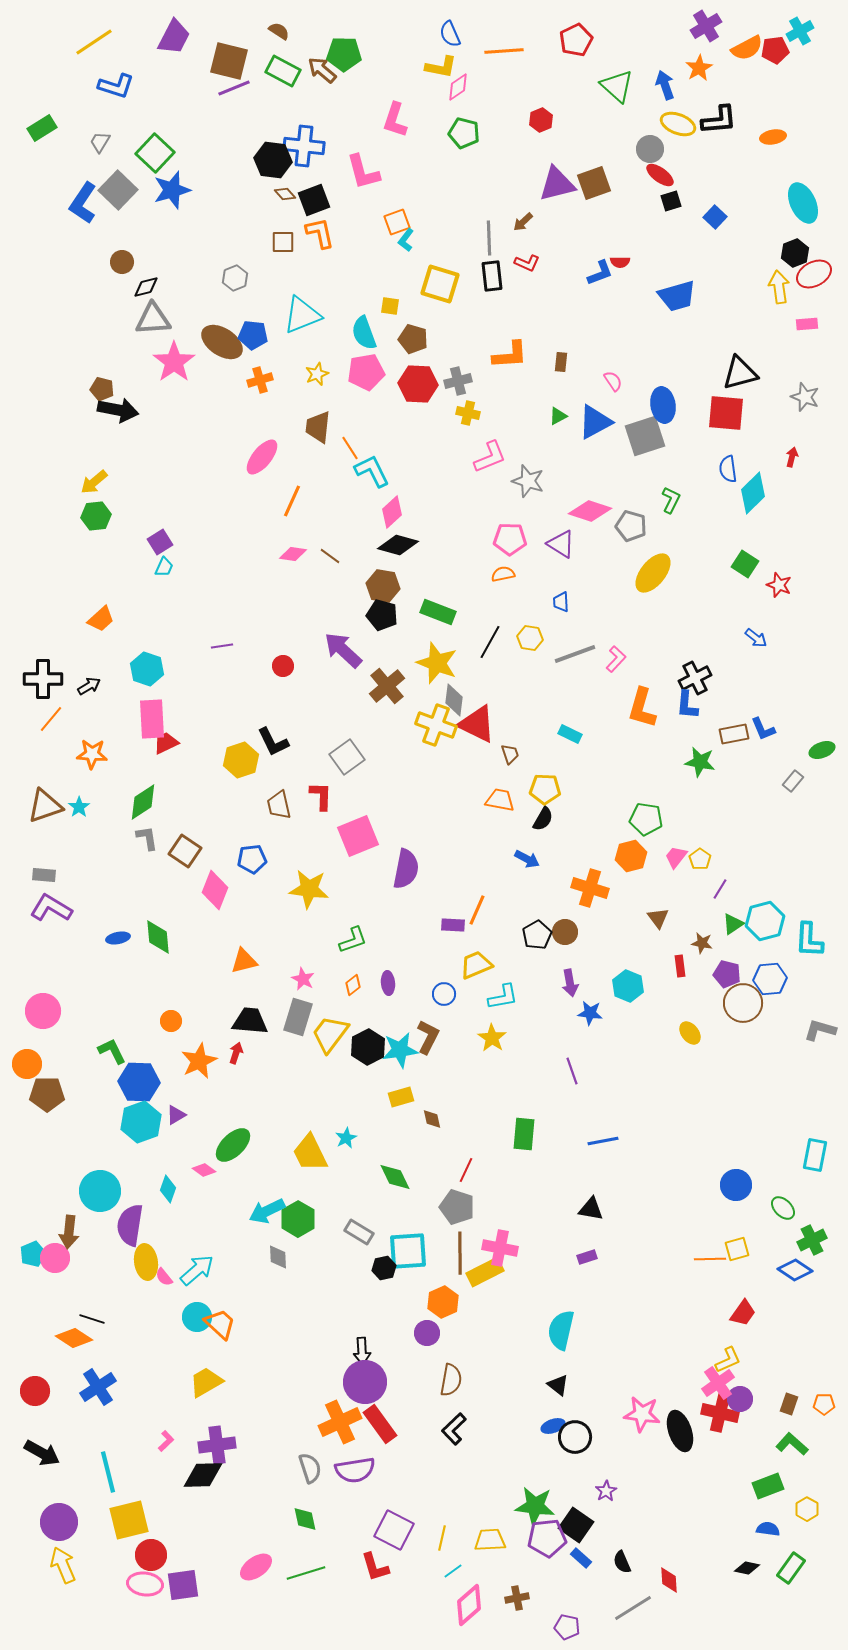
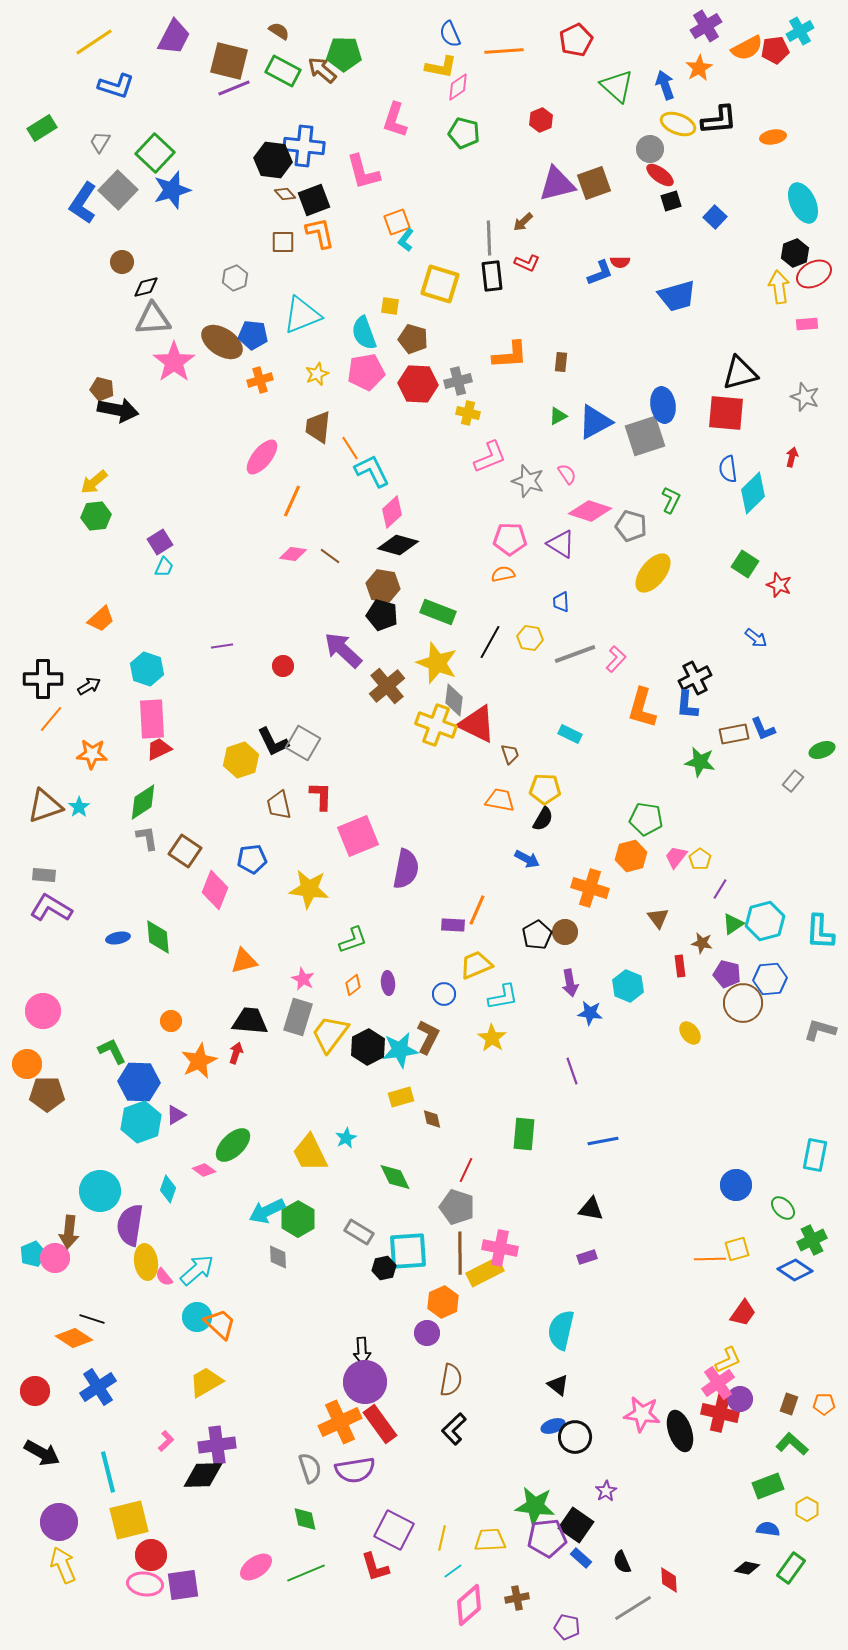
pink semicircle at (613, 381): moved 46 px left, 93 px down
red trapezoid at (166, 743): moved 7 px left, 6 px down
gray square at (347, 757): moved 44 px left, 14 px up; rotated 24 degrees counterclockwise
cyan L-shape at (809, 940): moved 11 px right, 8 px up
green line at (306, 1573): rotated 6 degrees counterclockwise
